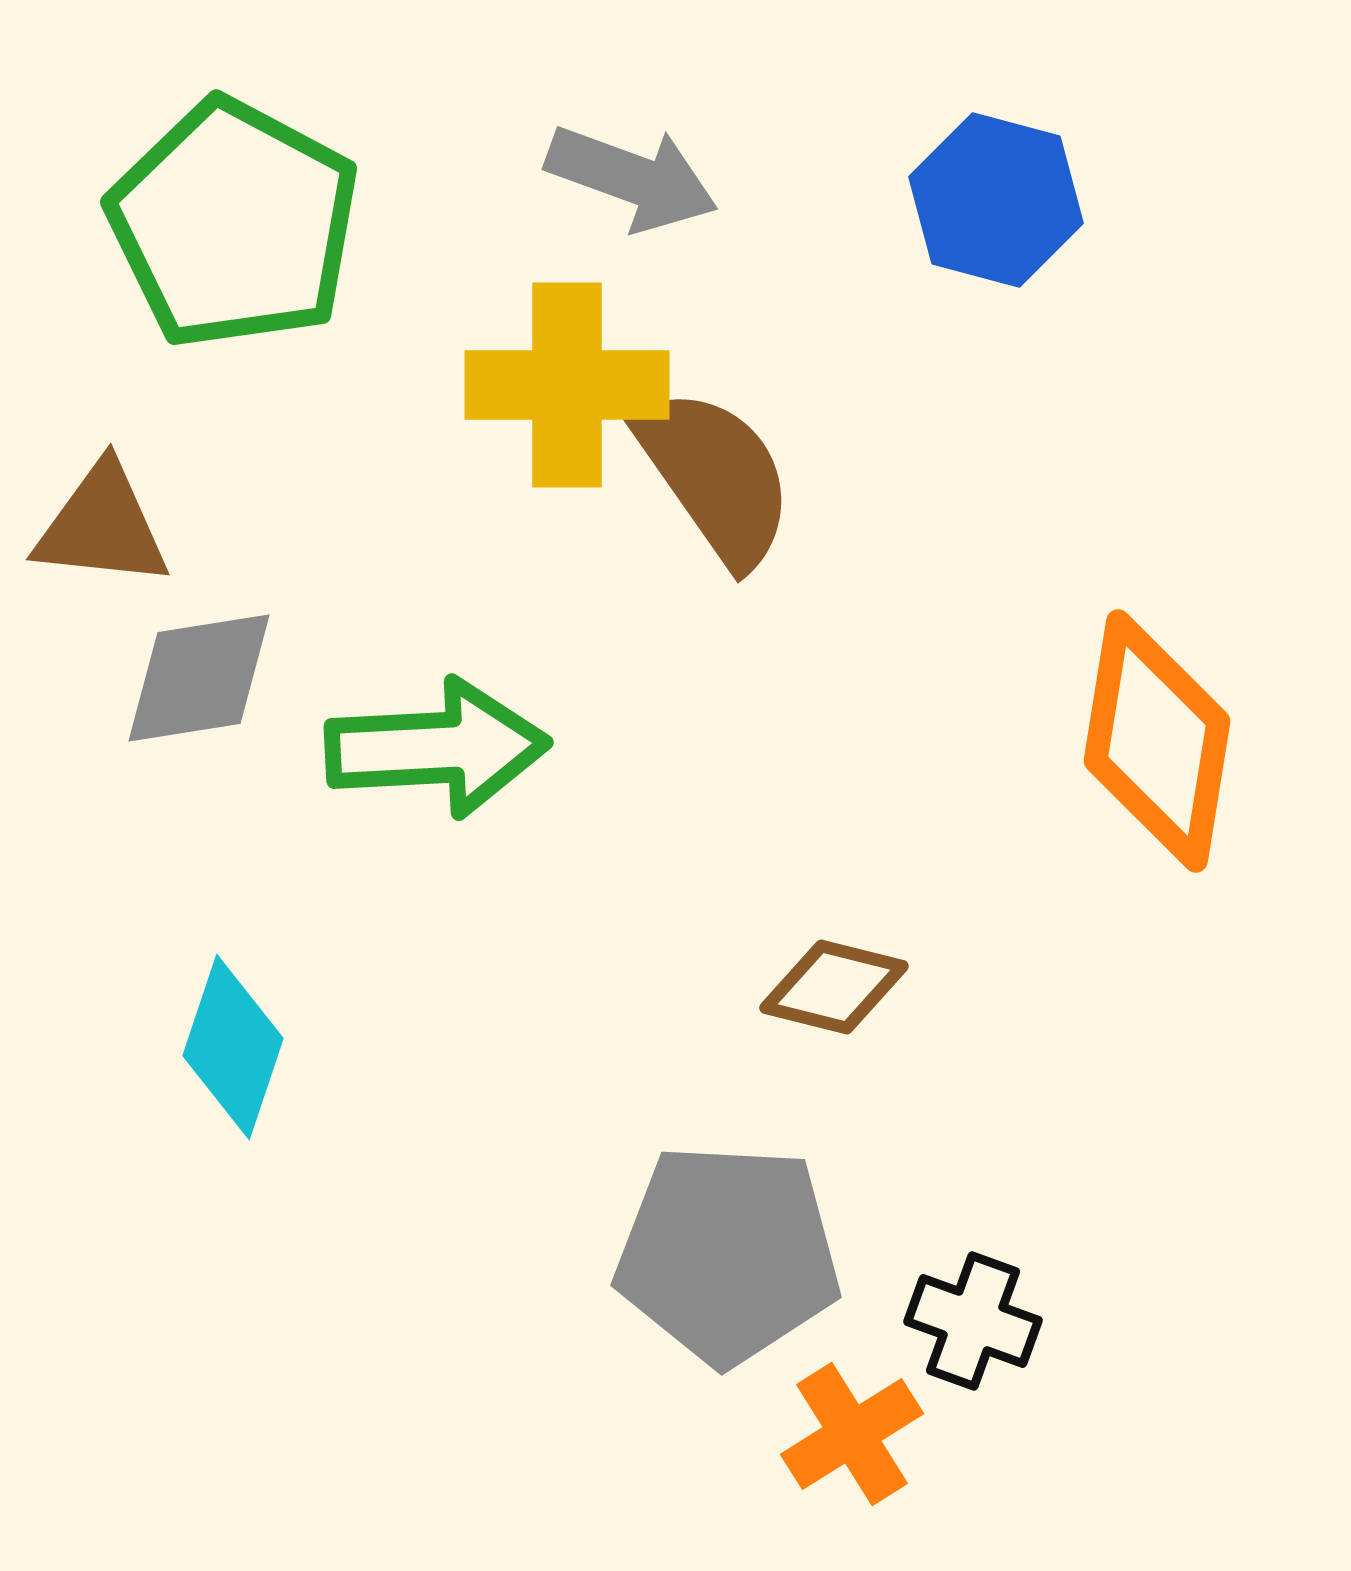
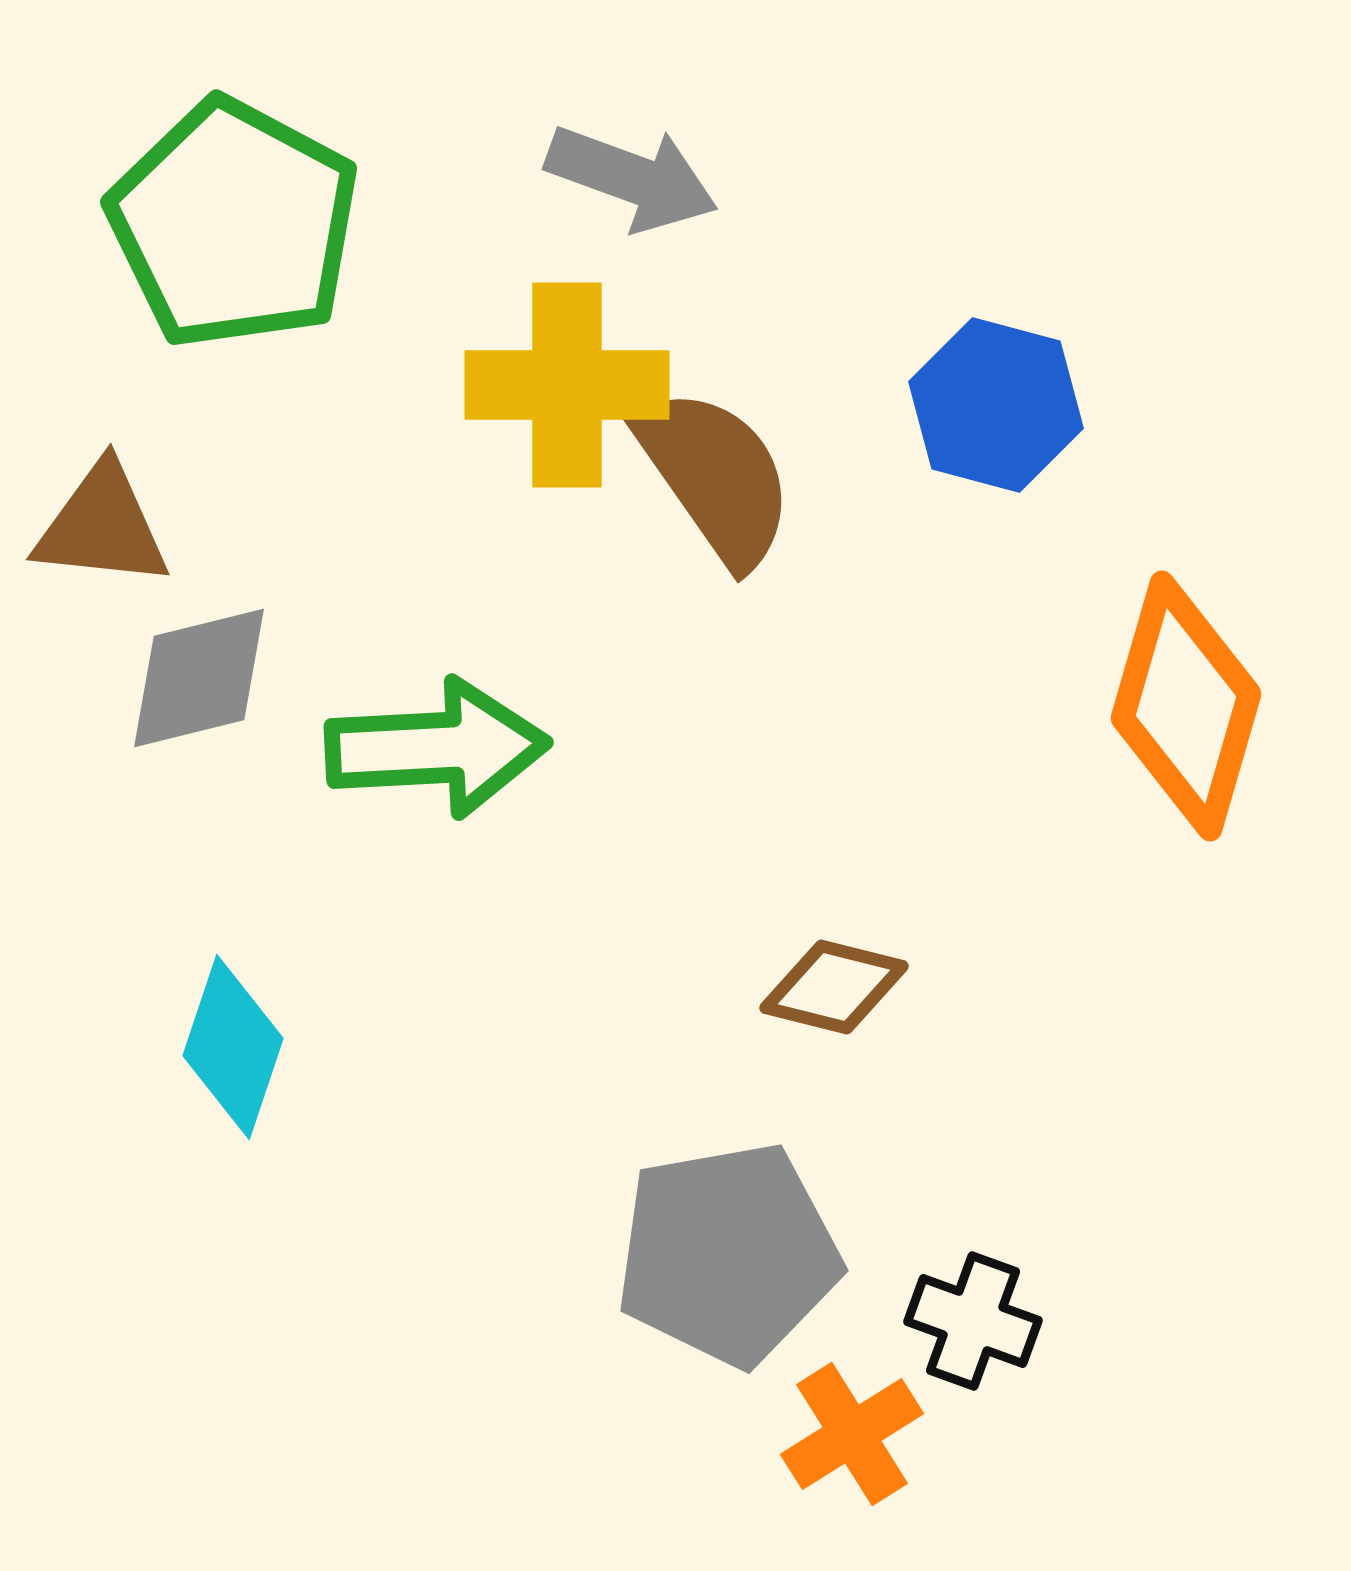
blue hexagon: moved 205 px down
gray diamond: rotated 5 degrees counterclockwise
orange diamond: moved 29 px right, 35 px up; rotated 7 degrees clockwise
gray pentagon: rotated 13 degrees counterclockwise
